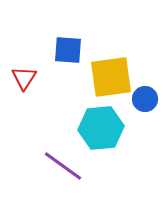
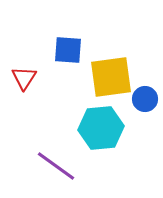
purple line: moved 7 px left
